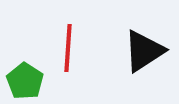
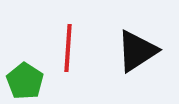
black triangle: moved 7 px left
